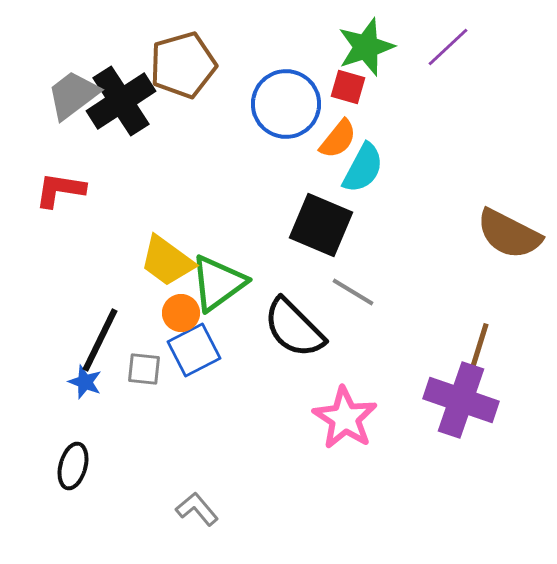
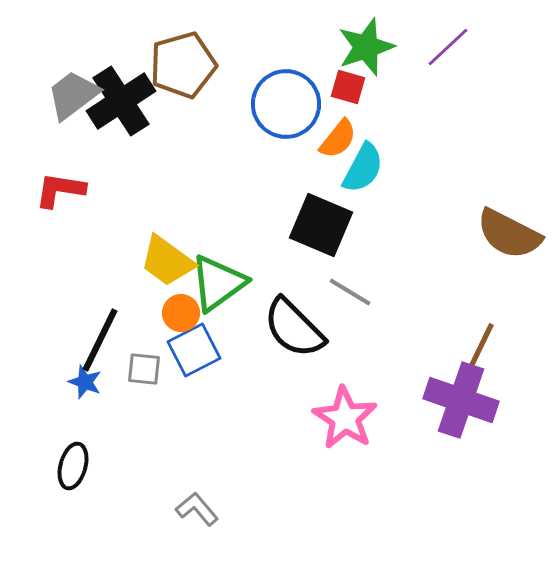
gray line: moved 3 px left
brown line: moved 2 px right, 1 px up; rotated 9 degrees clockwise
